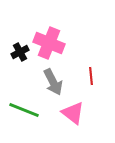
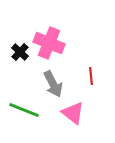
black cross: rotated 18 degrees counterclockwise
gray arrow: moved 2 px down
